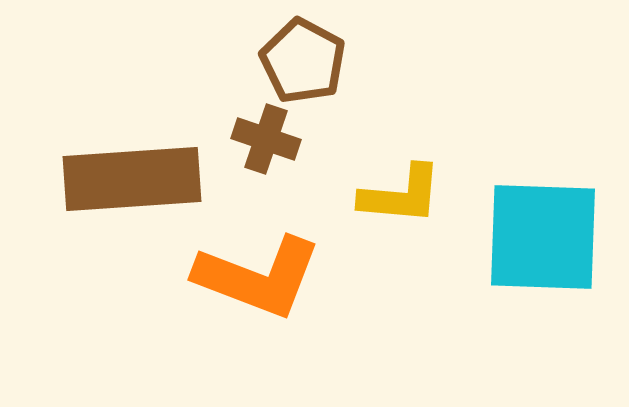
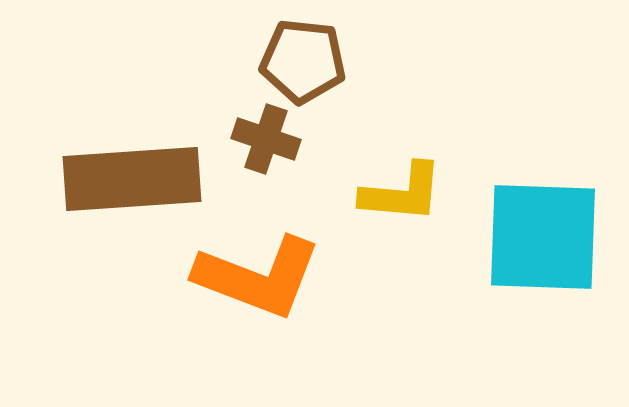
brown pentagon: rotated 22 degrees counterclockwise
yellow L-shape: moved 1 px right, 2 px up
